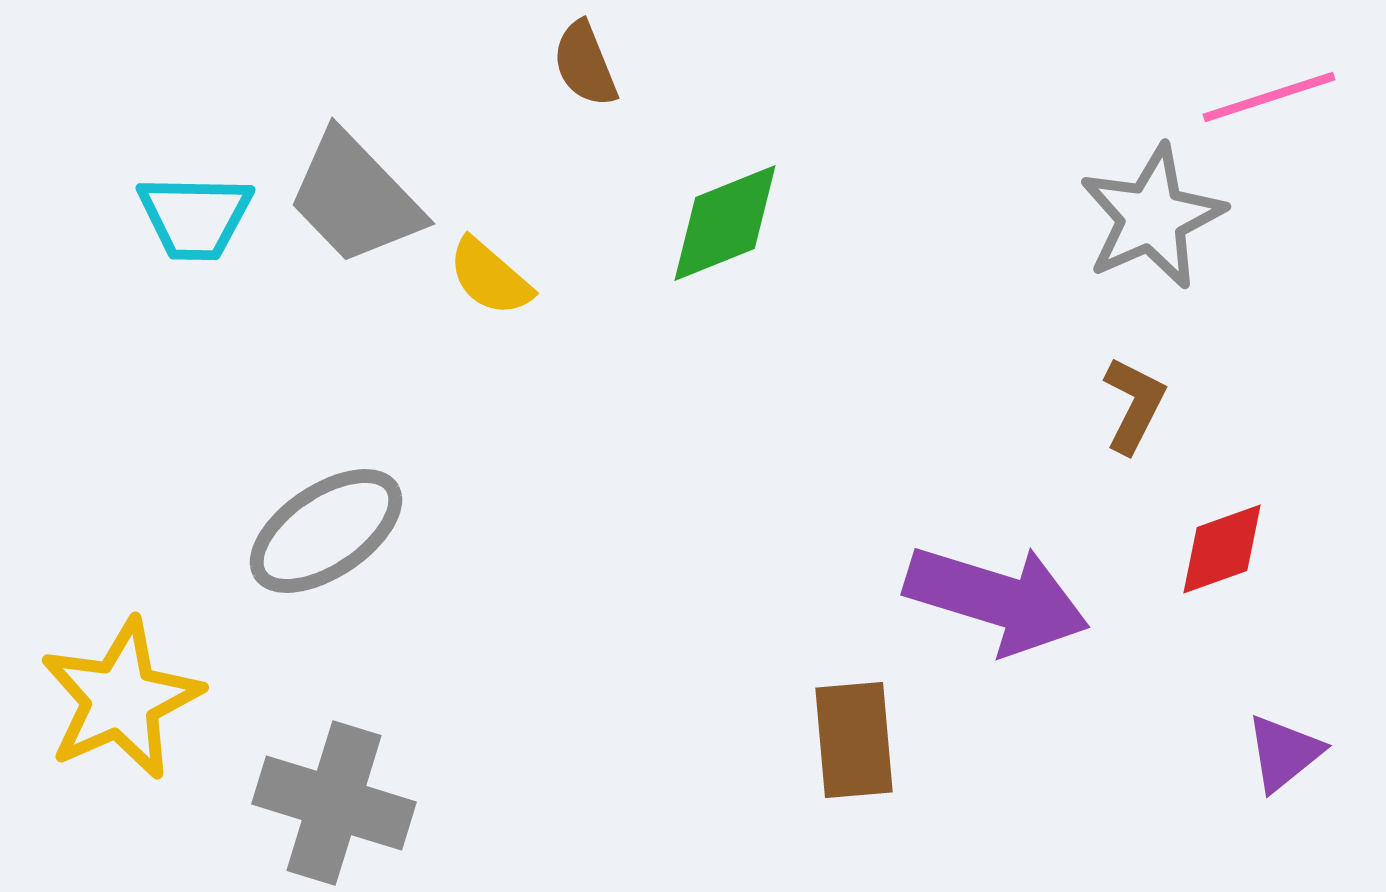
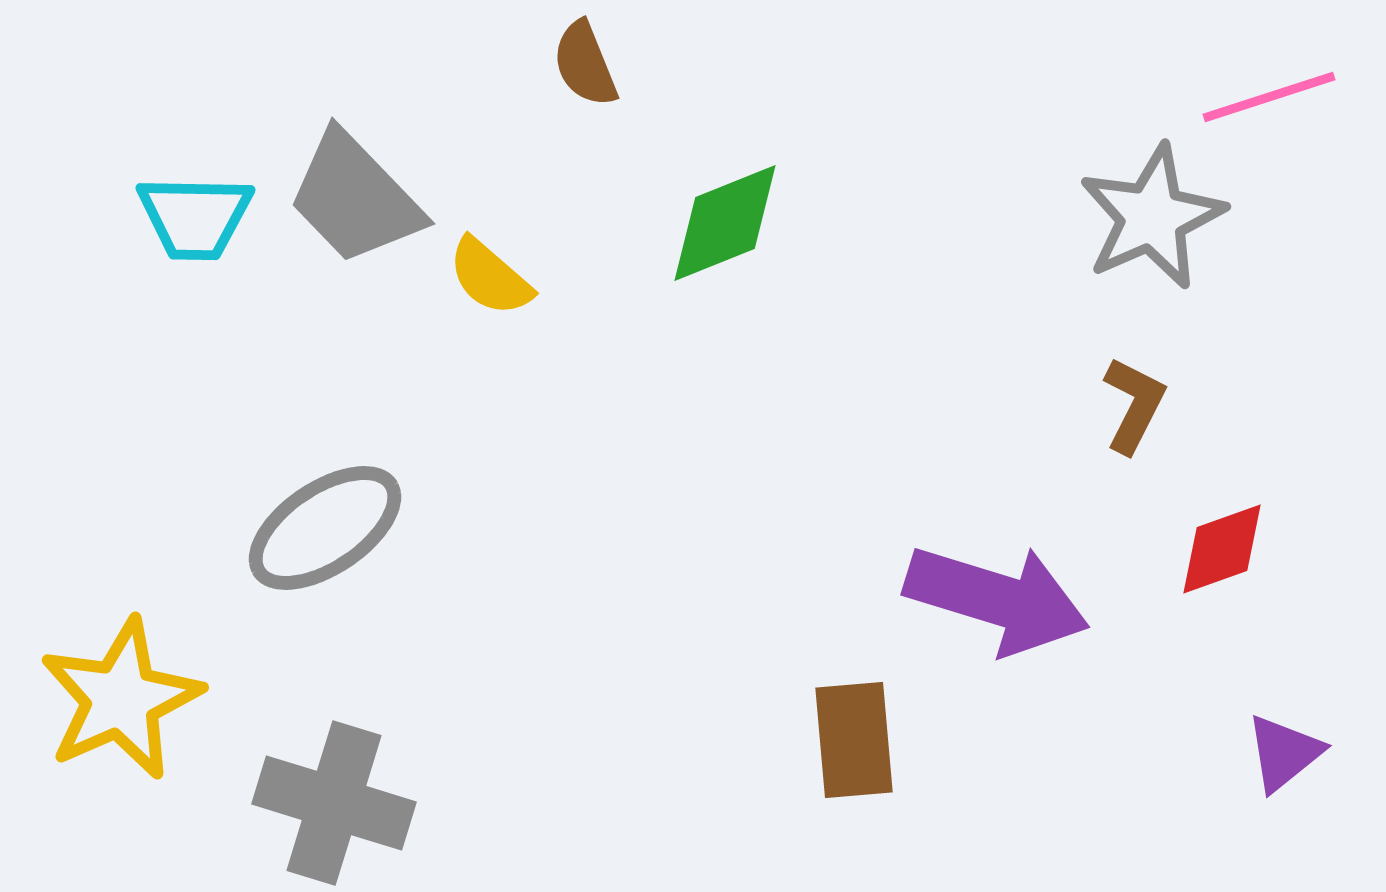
gray ellipse: moved 1 px left, 3 px up
